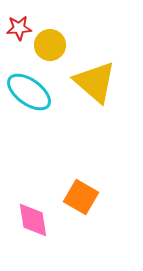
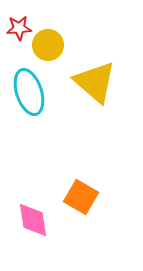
yellow circle: moved 2 px left
cyan ellipse: rotated 36 degrees clockwise
